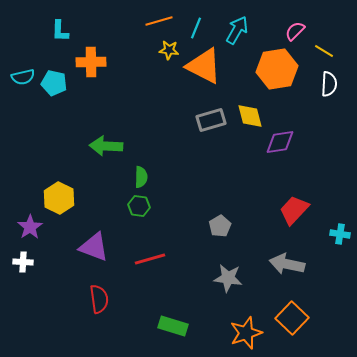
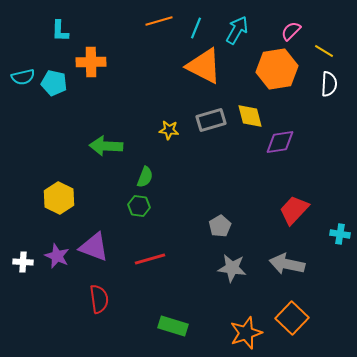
pink semicircle: moved 4 px left
yellow star: moved 80 px down
green semicircle: moved 4 px right; rotated 20 degrees clockwise
purple star: moved 27 px right, 29 px down; rotated 15 degrees counterclockwise
gray star: moved 4 px right, 10 px up
